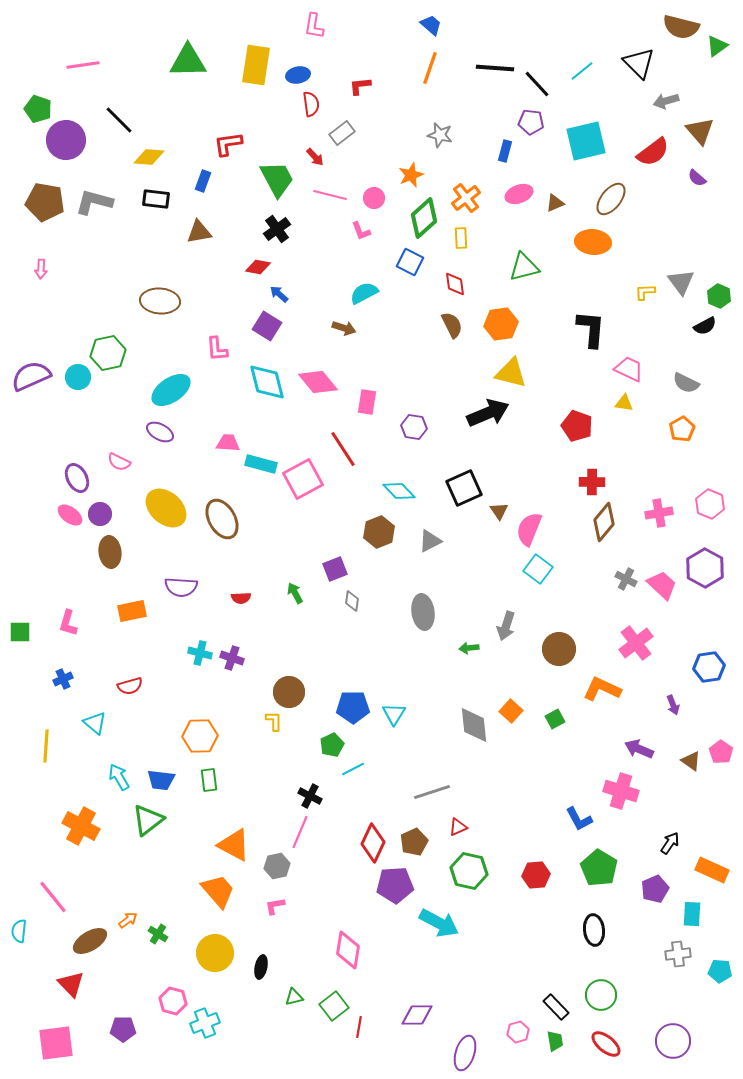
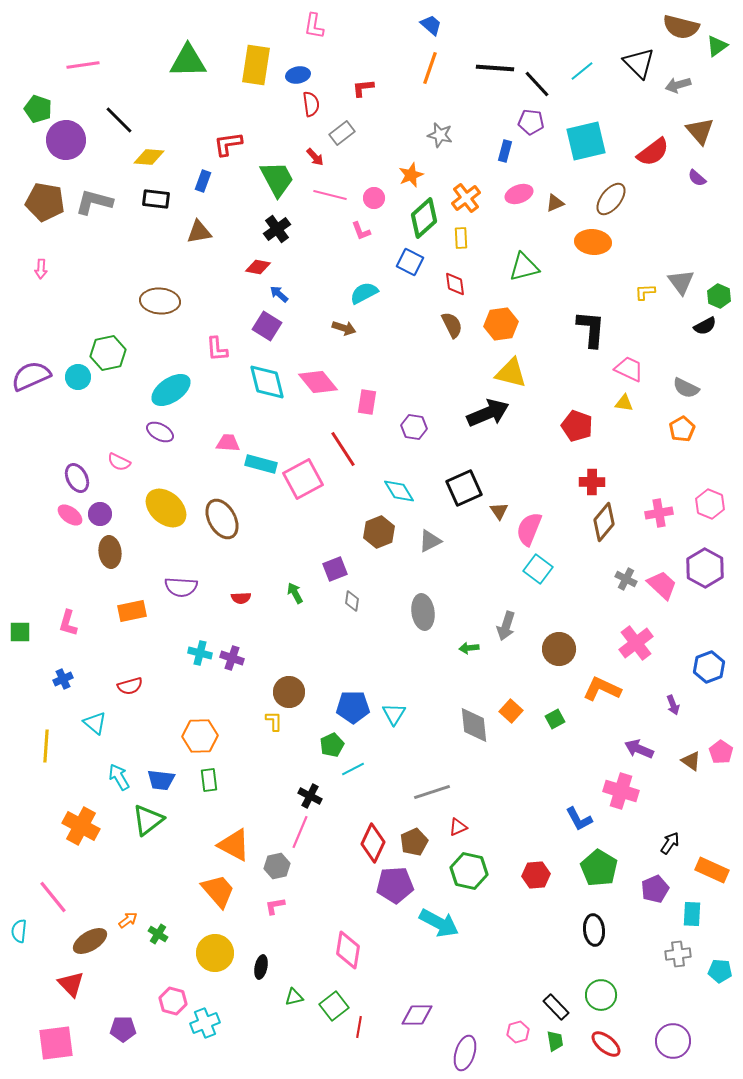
red L-shape at (360, 86): moved 3 px right, 2 px down
gray arrow at (666, 101): moved 12 px right, 16 px up
gray semicircle at (686, 383): moved 5 px down
cyan diamond at (399, 491): rotated 12 degrees clockwise
blue hexagon at (709, 667): rotated 12 degrees counterclockwise
